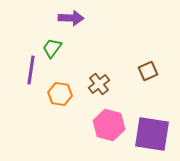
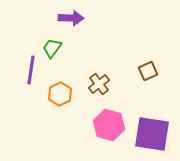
orange hexagon: rotated 25 degrees clockwise
